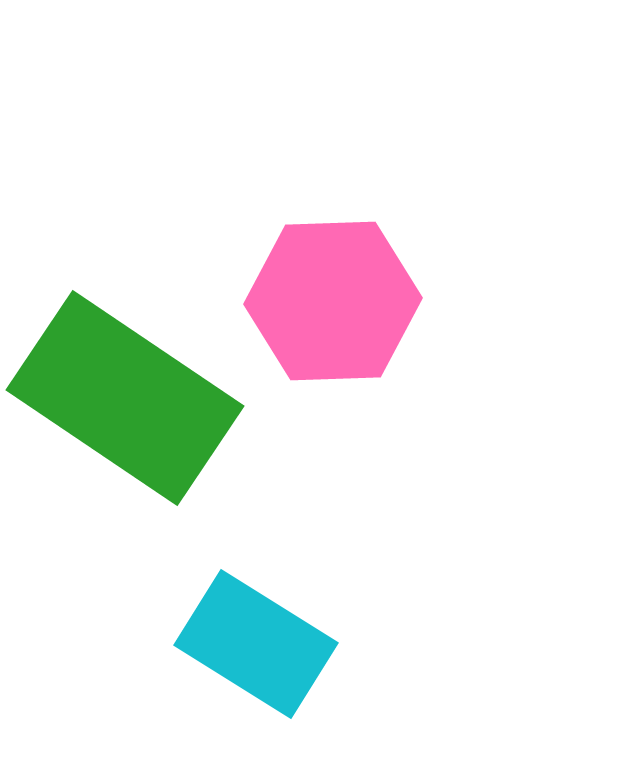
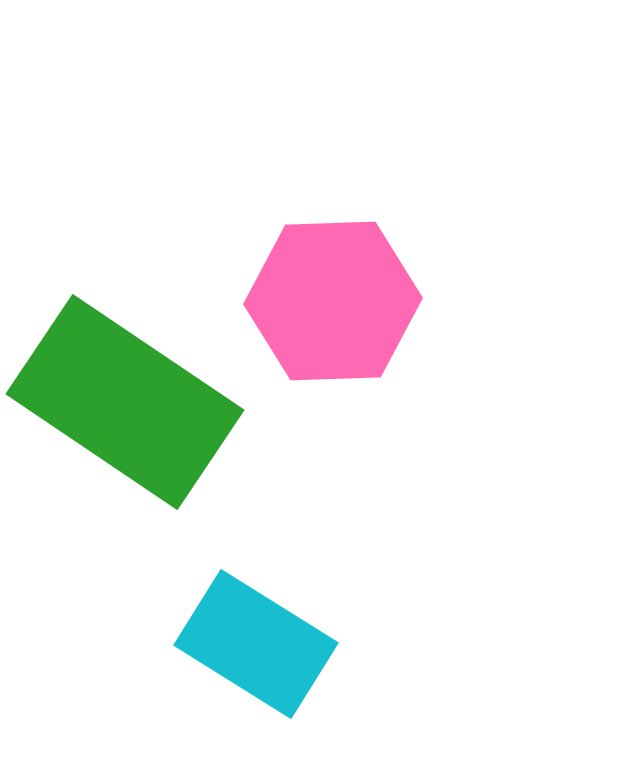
green rectangle: moved 4 px down
